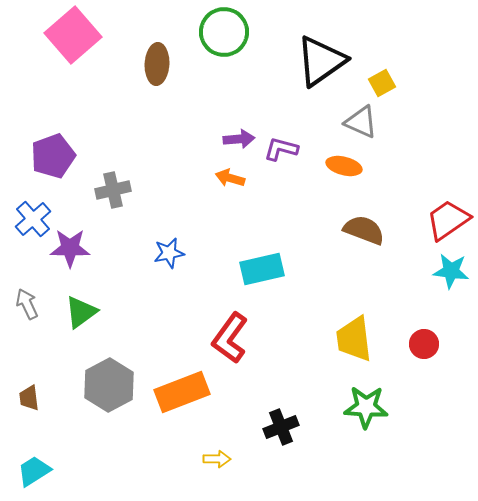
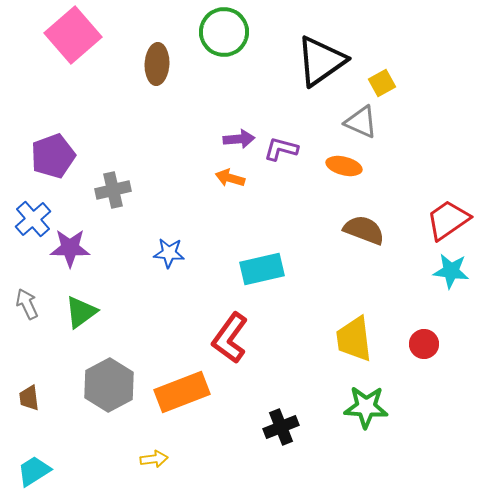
blue star: rotated 16 degrees clockwise
yellow arrow: moved 63 px left; rotated 8 degrees counterclockwise
